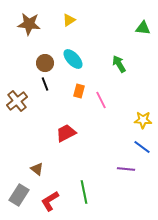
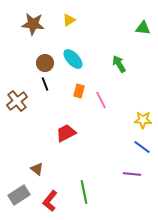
brown star: moved 4 px right
purple line: moved 6 px right, 5 px down
gray rectangle: rotated 25 degrees clockwise
red L-shape: rotated 20 degrees counterclockwise
